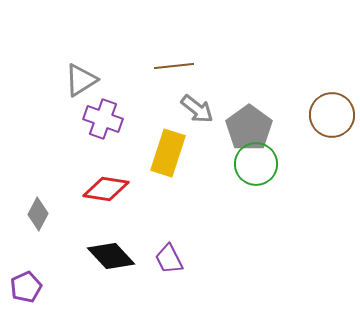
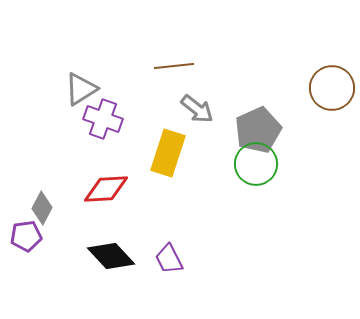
gray triangle: moved 9 px down
brown circle: moved 27 px up
gray pentagon: moved 9 px right, 2 px down; rotated 12 degrees clockwise
red diamond: rotated 12 degrees counterclockwise
gray diamond: moved 4 px right, 6 px up
purple pentagon: moved 51 px up; rotated 16 degrees clockwise
